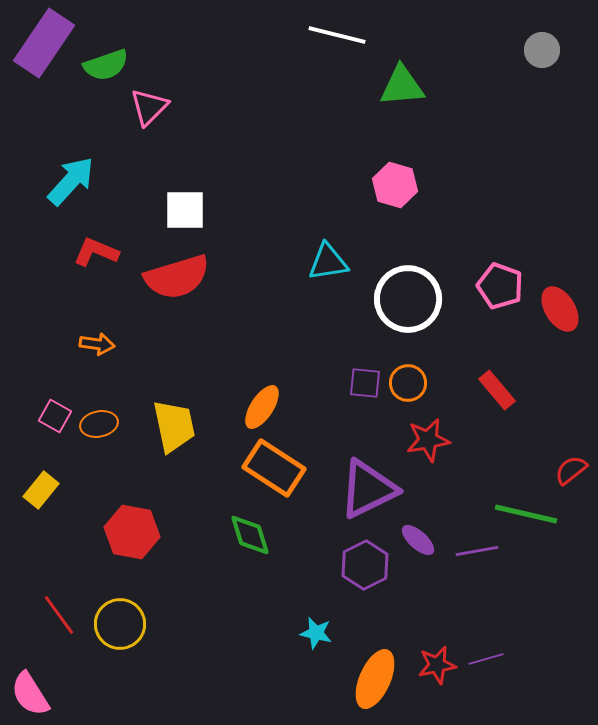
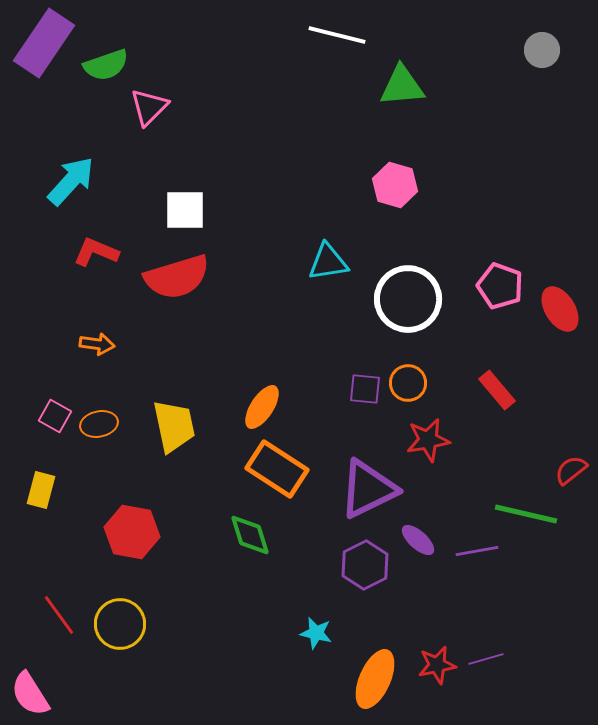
purple square at (365, 383): moved 6 px down
orange rectangle at (274, 468): moved 3 px right, 1 px down
yellow rectangle at (41, 490): rotated 24 degrees counterclockwise
